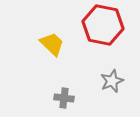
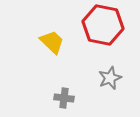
yellow trapezoid: moved 2 px up
gray star: moved 2 px left, 3 px up
